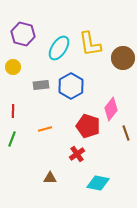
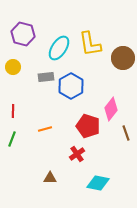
gray rectangle: moved 5 px right, 8 px up
